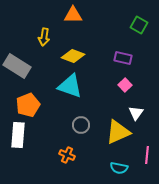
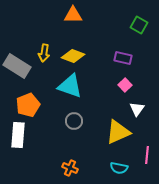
yellow arrow: moved 16 px down
white triangle: moved 1 px right, 4 px up
gray circle: moved 7 px left, 4 px up
orange cross: moved 3 px right, 13 px down
